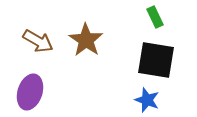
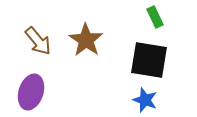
brown arrow: rotated 20 degrees clockwise
black square: moved 7 px left
purple ellipse: moved 1 px right
blue star: moved 2 px left
